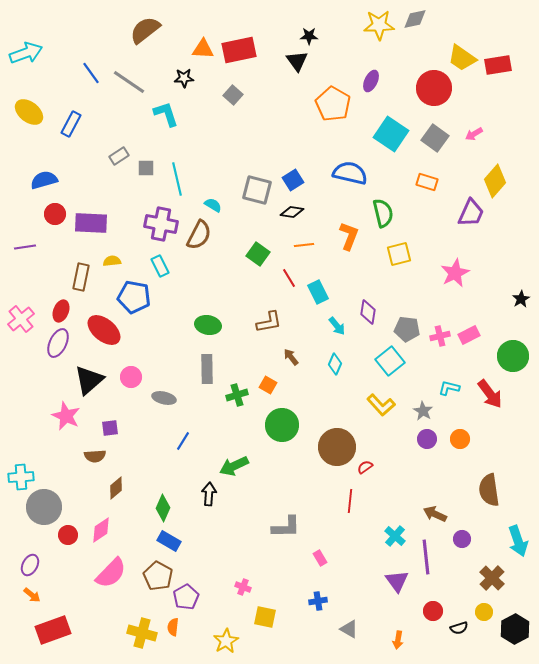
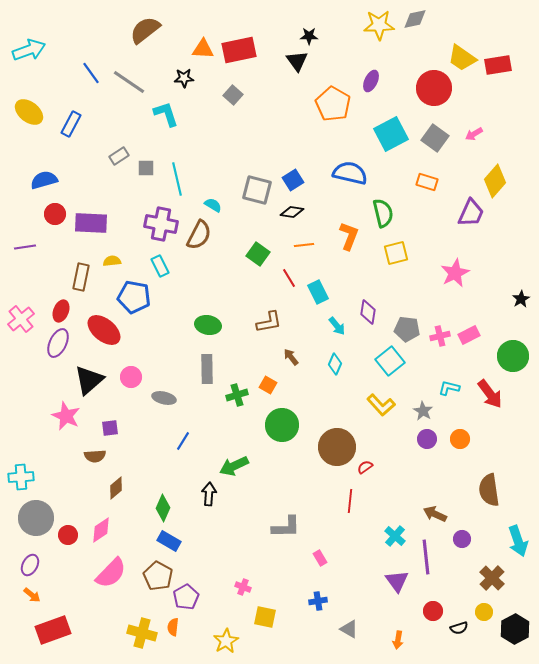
cyan arrow at (26, 53): moved 3 px right, 3 px up
cyan square at (391, 134): rotated 28 degrees clockwise
yellow square at (399, 254): moved 3 px left, 1 px up
gray circle at (44, 507): moved 8 px left, 11 px down
